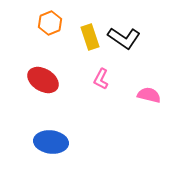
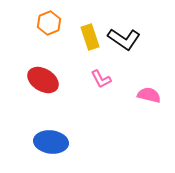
orange hexagon: moved 1 px left
black L-shape: moved 1 px down
pink L-shape: rotated 55 degrees counterclockwise
